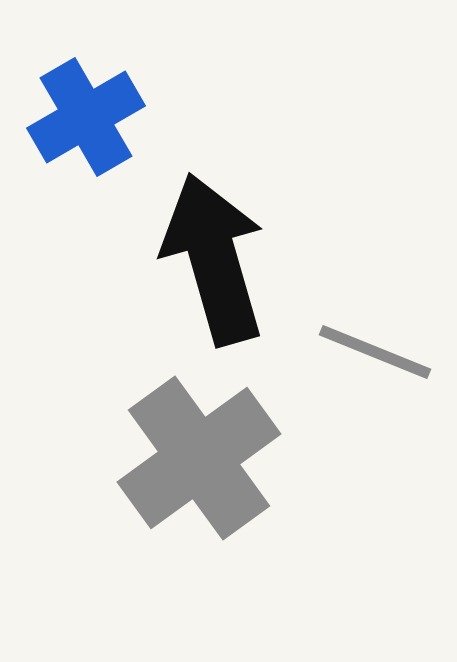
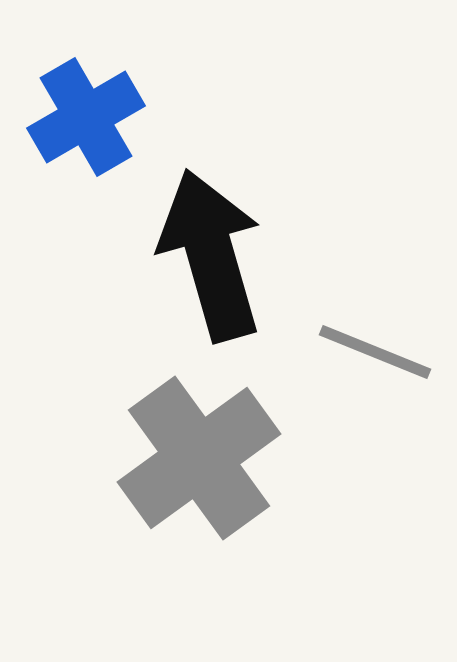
black arrow: moved 3 px left, 4 px up
